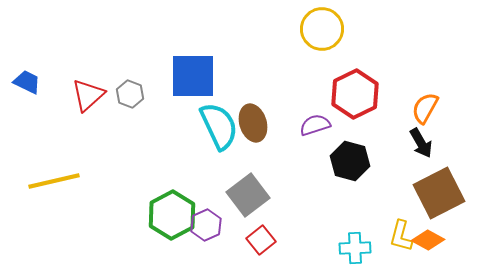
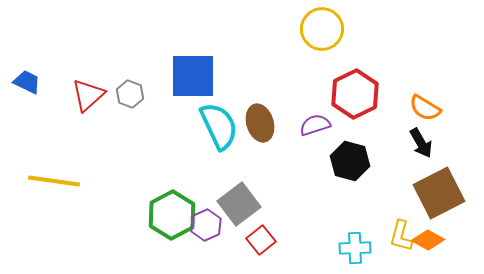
orange semicircle: rotated 88 degrees counterclockwise
brown ellipse: moved 7 px right
yellow line: rotated 21 degrees clockwise
gray square: moved 9 px left, 9 px down
